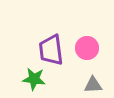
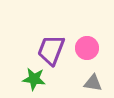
purple trapezoid: rotated 28 degrees clockwise
gray triangle: moved 2 px up; rotated 12 degrees clockwise
